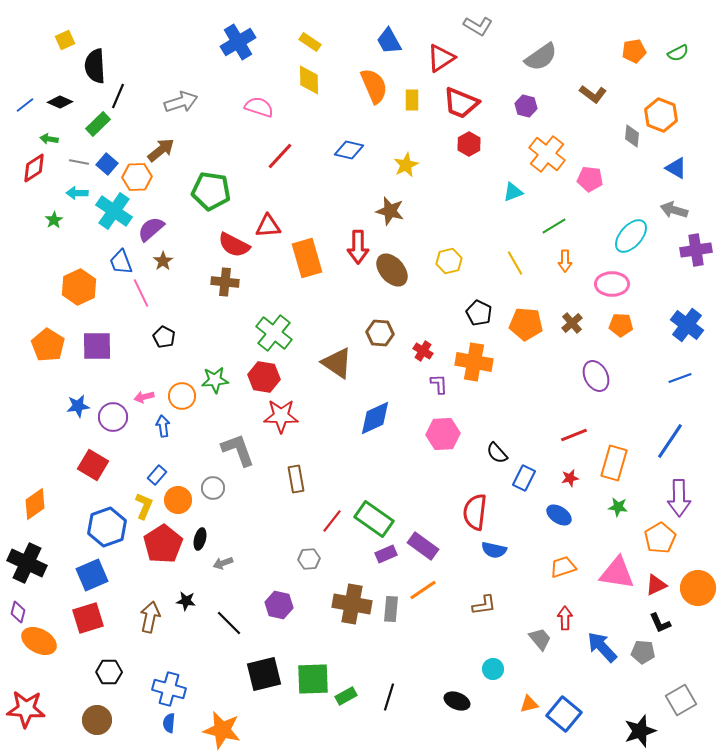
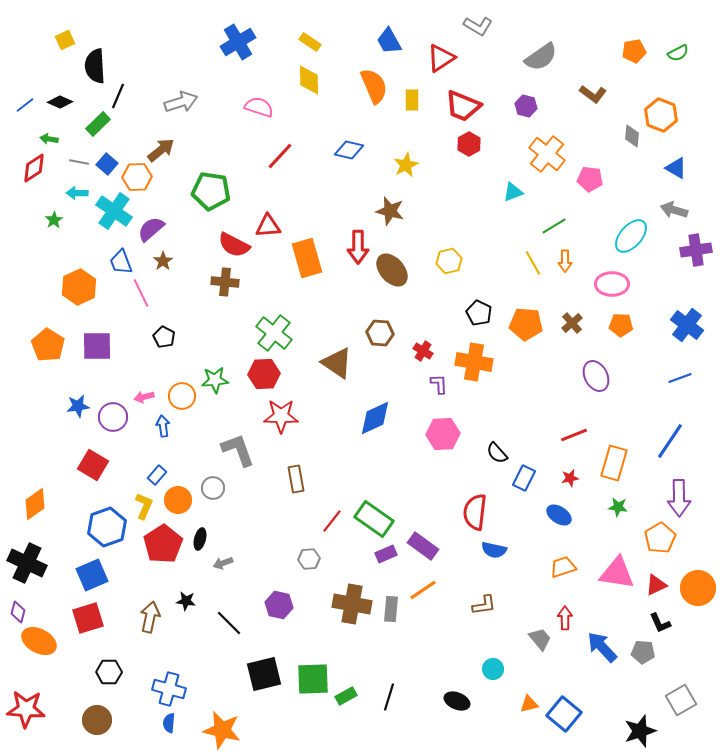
red trapezoid at (461, 103): moved 2 px right, 3 px down
yellow line at (515, 263): moved 18 px right
red hexagon at (264, 377): moved 3 px up; rotated 12 degrees counterclockwise
